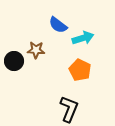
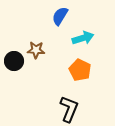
blue semicircle: moved 2 px right, 9 px up; rotated 84 degrees clockwise
